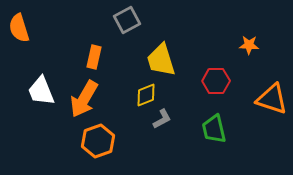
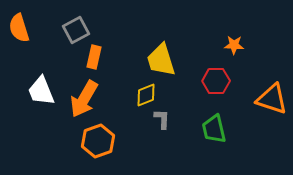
gray square: moved 51 px left, 10 px down
orange star: moved 15 px left
gray L-shape: rotated 60 degrees counterclockwise
